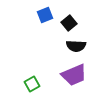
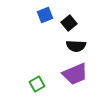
purple trapezoid: moved 1 px right, 1 px up
green square: moved 5 px right
